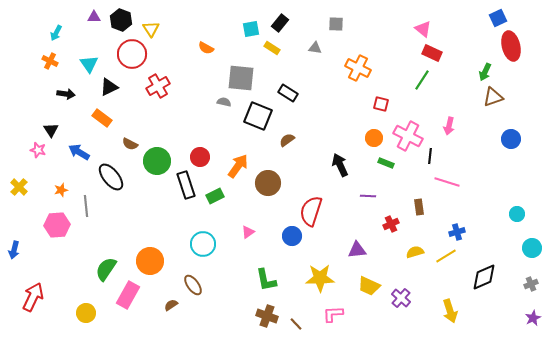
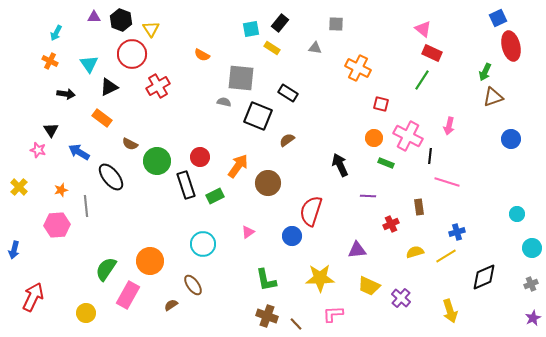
orange semicircle at (206, 48): moved 4 px left, 7 px down
